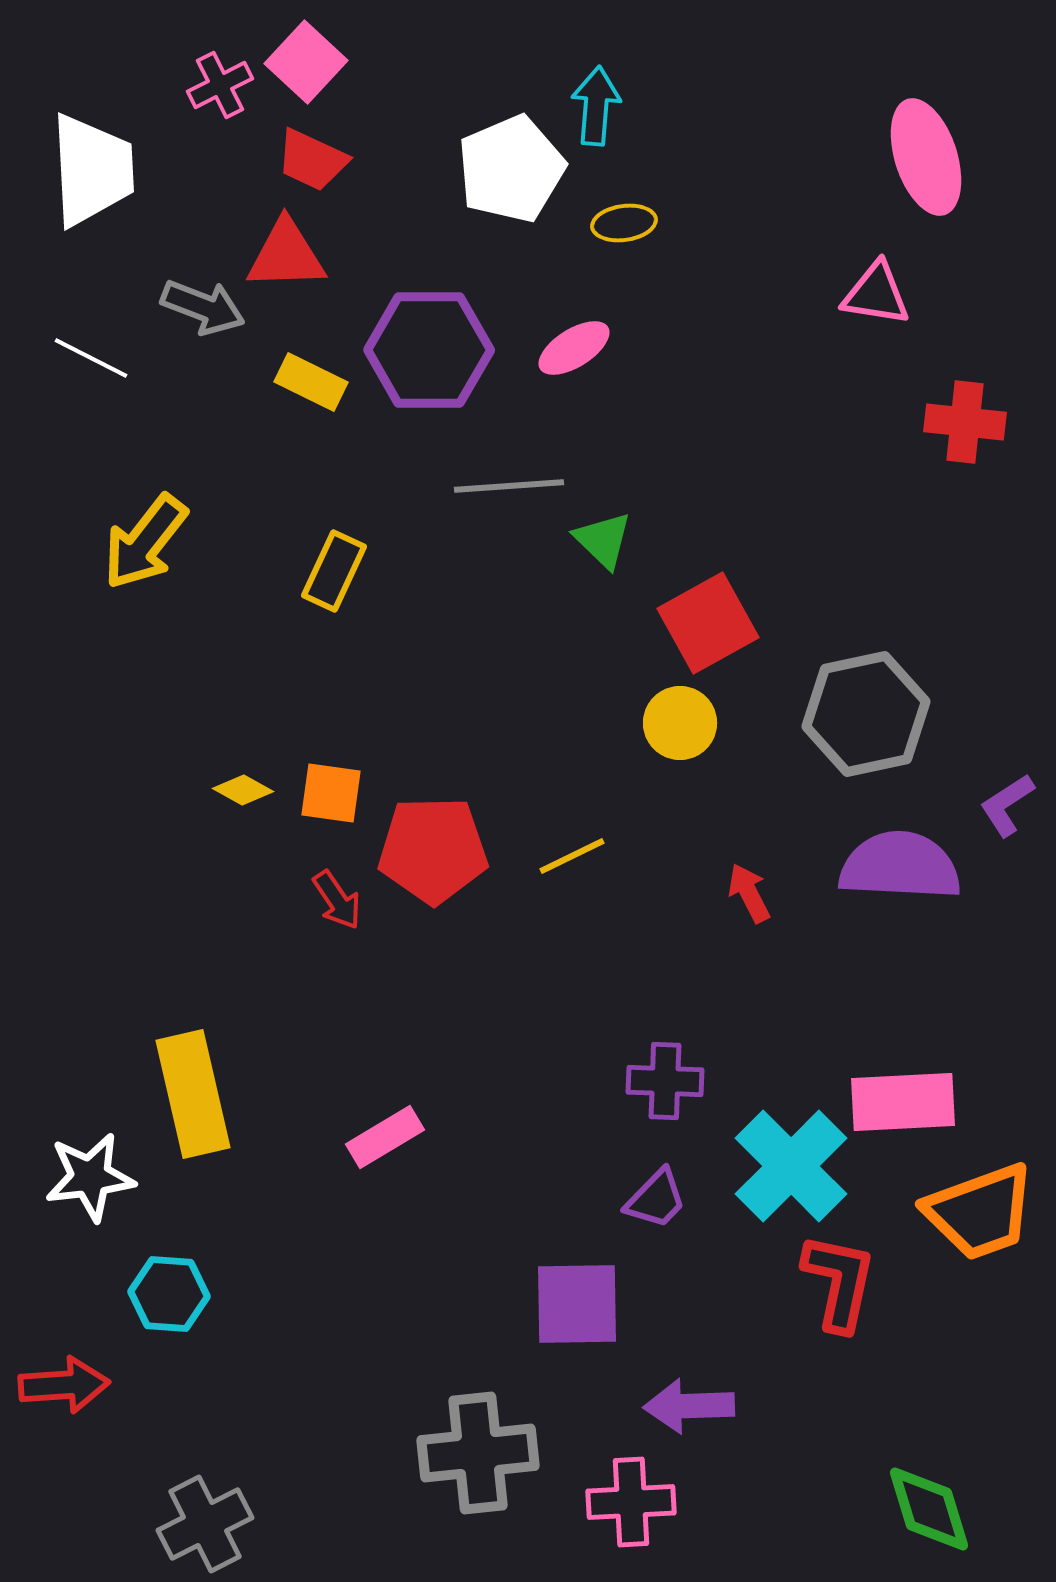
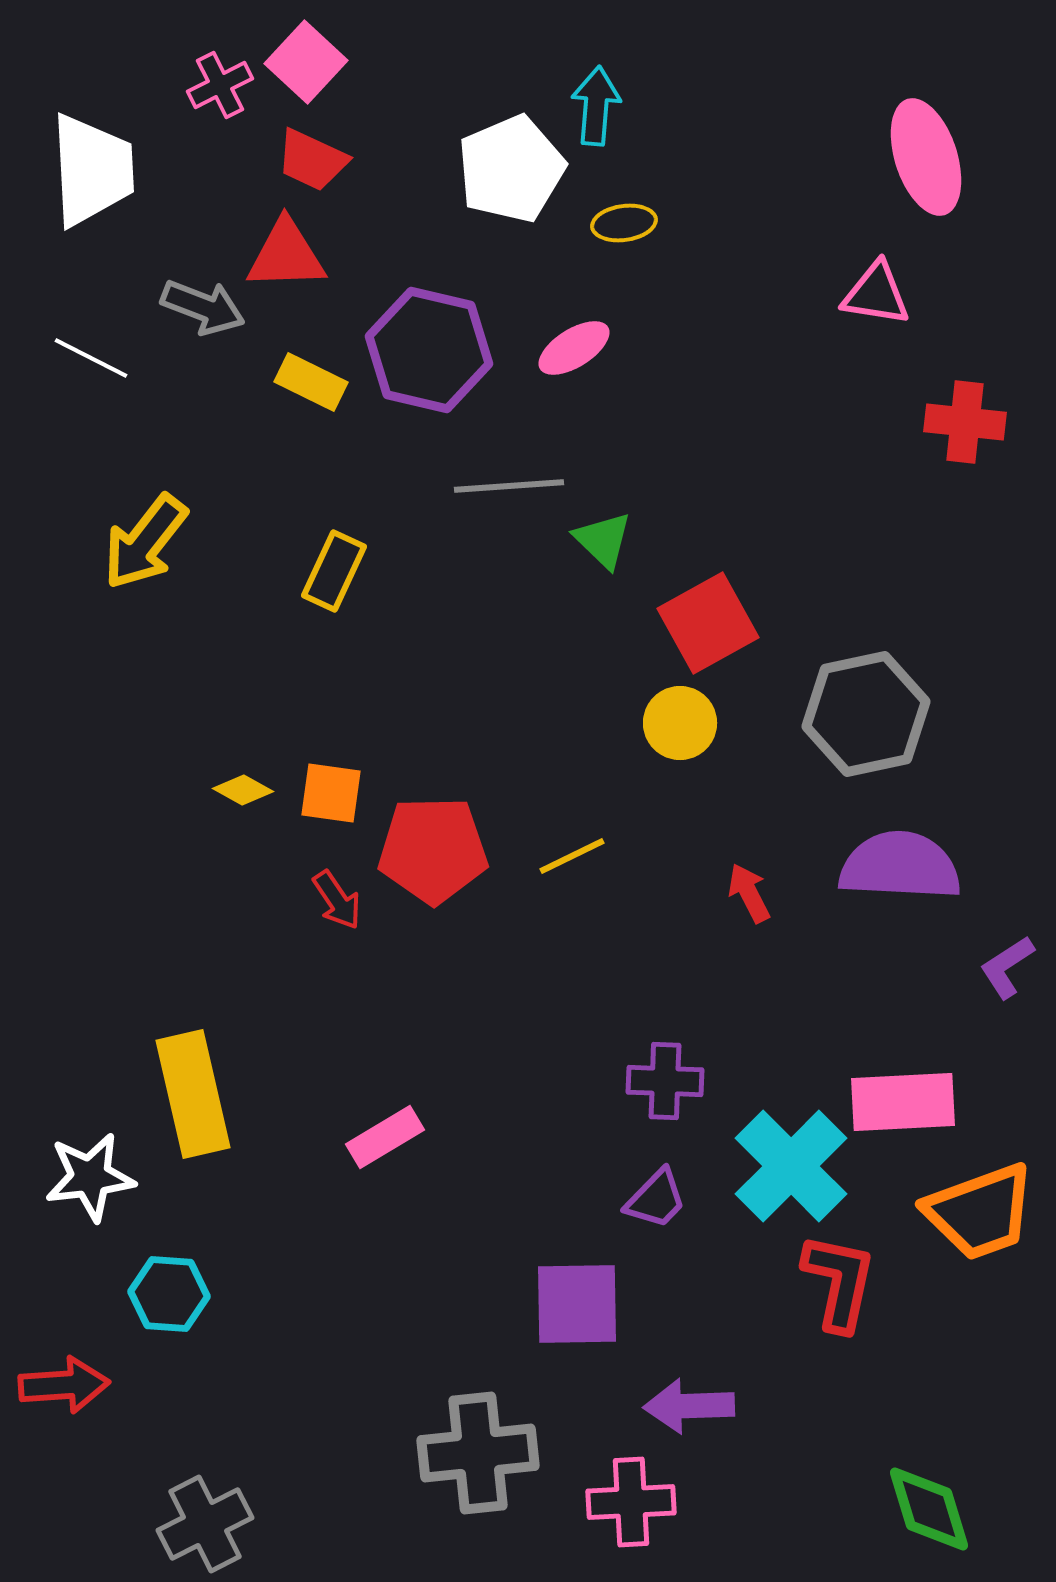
purple hexagon at (429, 350): rotated 13 degrees clockwise
purple L-shape at (1007, 805): moved 162 px down
